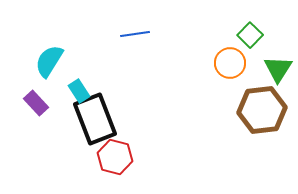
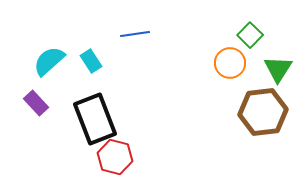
cyan semicircle: rotated 16 degrees clockwise
cyan rectangle: moved 12 px right, 30 px up
brown hexagon: moved 1 px right, 2 px down
